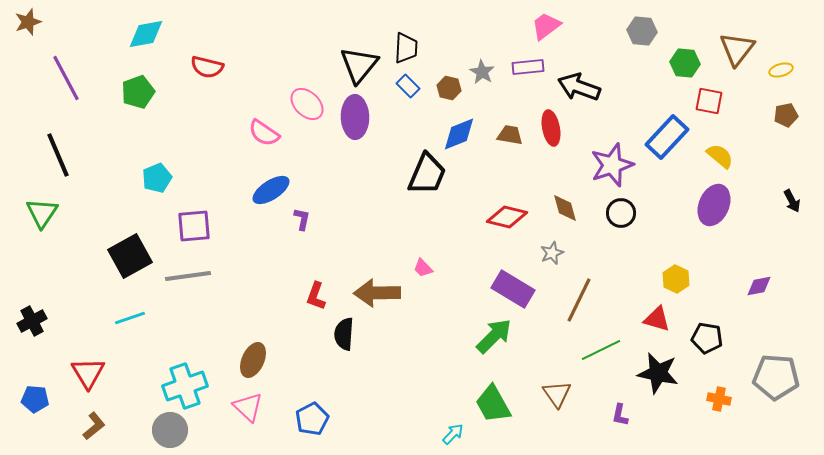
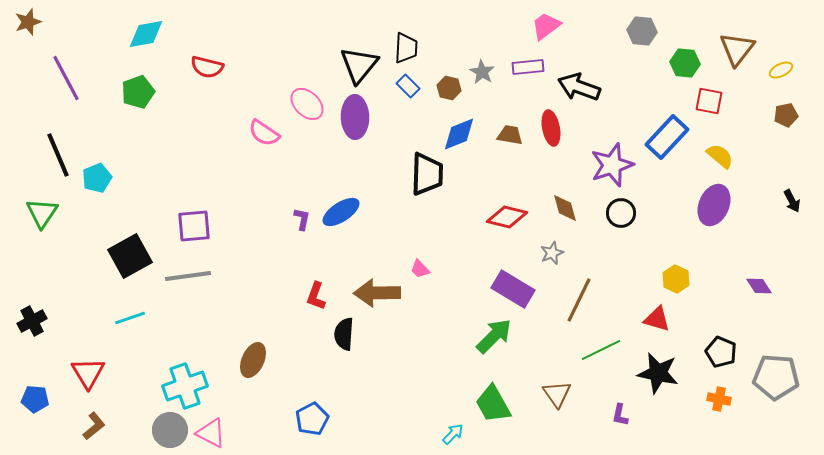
yellow ellipse at (781, 70): rotated 10 degrees counterclockwise
black trapezoid at (427, 174): rotated 21 degrees counterclockwise
cyan pentagon at (157, 178): moved 60 px left
blue ellipse at (271, 190): moved 70 px right, 22 px down
pink trapezoid at (423, 268): moved 3 px left, 1 px down
purple diamond at (759, 286): rotated 68 degrees clockwise
black pentagon at (707, 338): moved 14 px right, 14 px down; rotated 12 degrees clockwise
pink triangle at (248, 407): moved 37 px left, 26 px down; rotated 16 degrees counterclockwise
